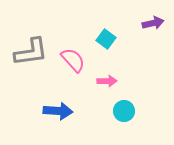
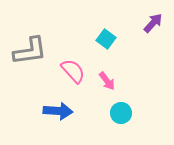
purple arrow: rotated 35 degrees counterclockwise
gray L-shape: moved 1 px left, 1 px up
pink semicircle: moved 11 px down
pink arrow: rotated 54 degrees clockwise
cyan circle: moved 3 px left, 2 px down
